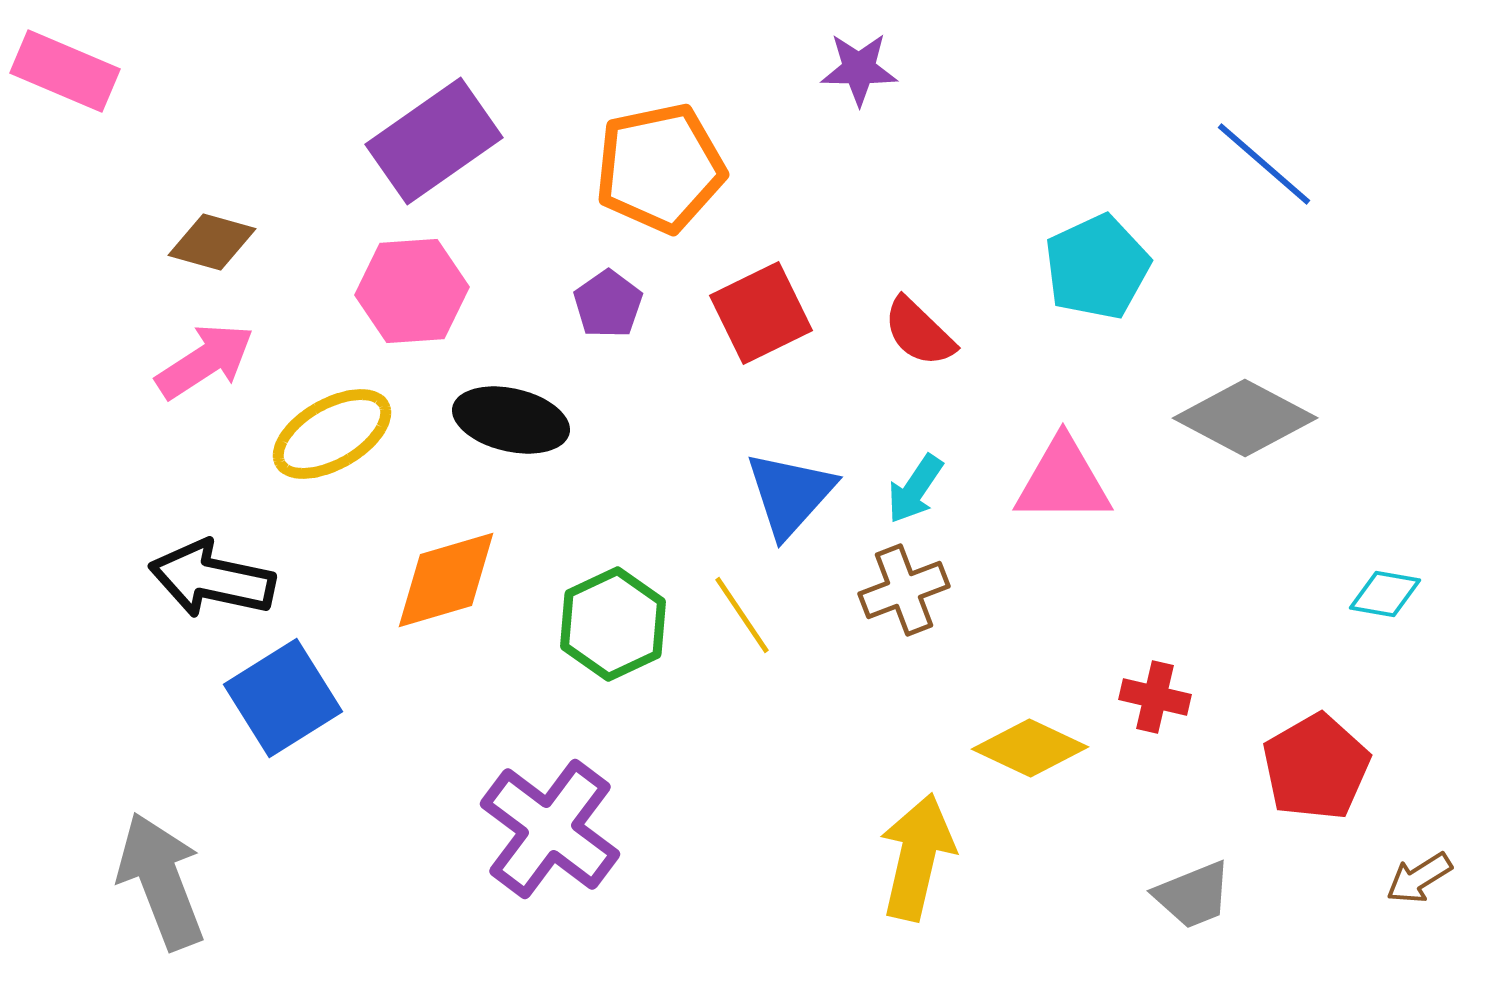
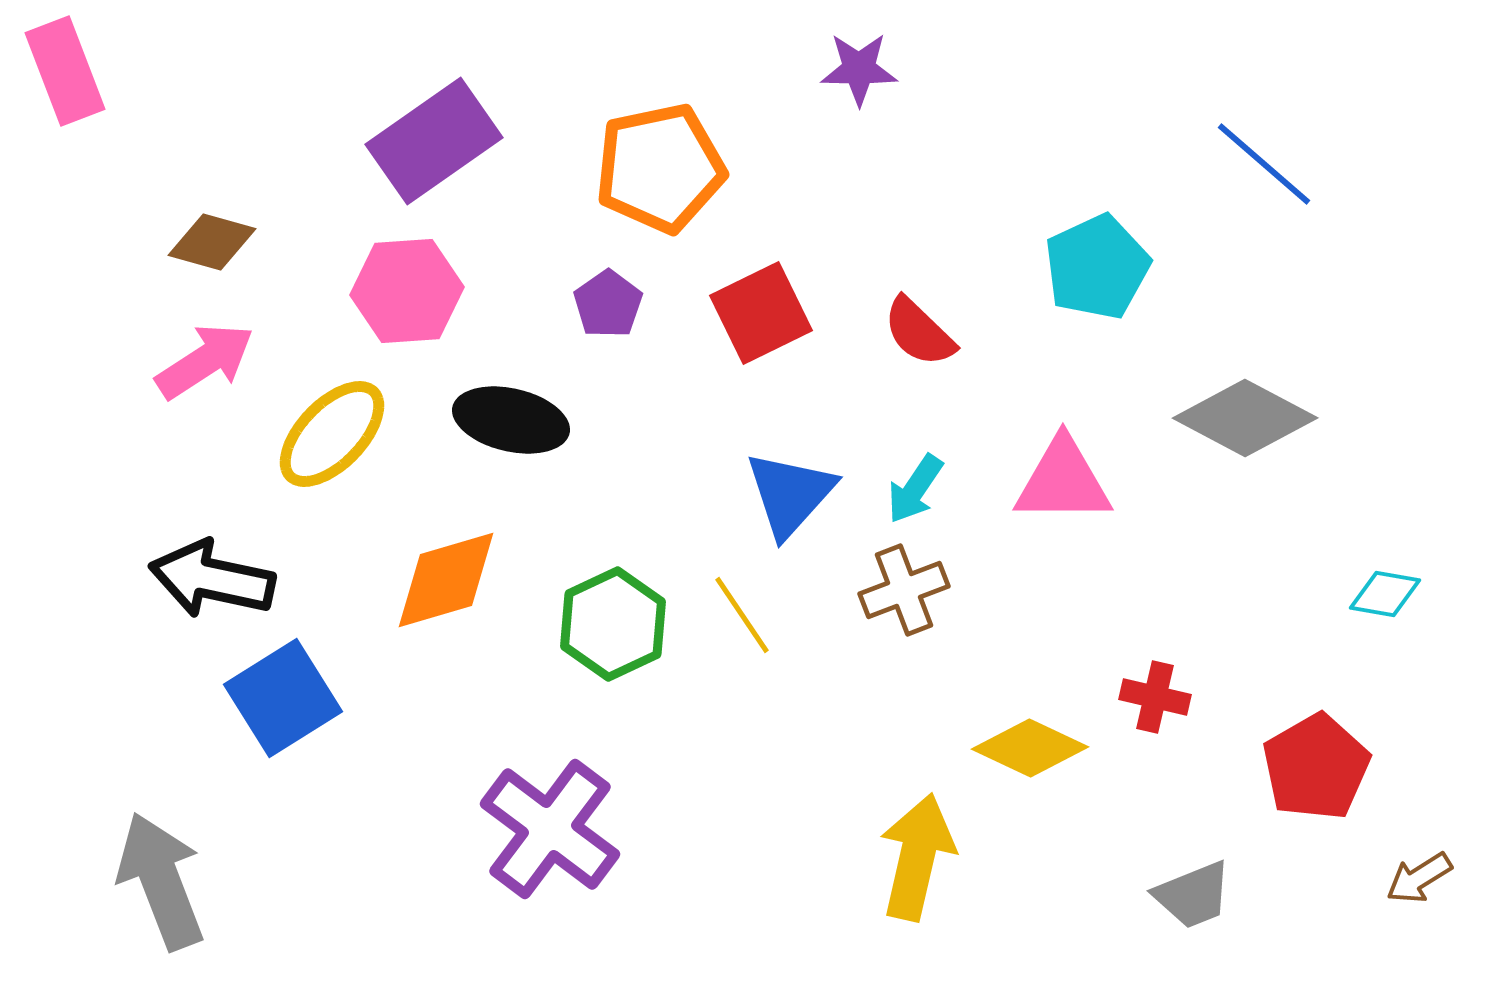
pink rectangle: rotated 46 degrees clockwise
pink hexagon: moved 5 px left
yellow ellipse: rotated 16 degrees counterclockwise
